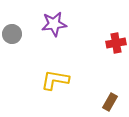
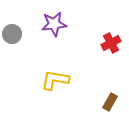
red cross: moved 5 px left; rotated 18 degrees counterclockwise
